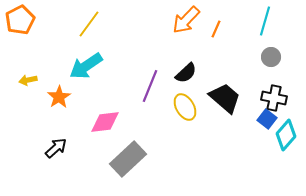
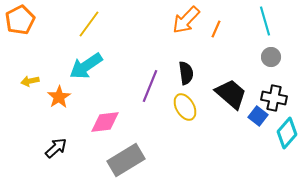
cyan line: rotated 32 degrees counterclockwise
black semicircle: rotated 55 degrees counterclockwise
yellow arrow: moved 2 px right, 1 px down
black trapezoid: moved 6 px right, 4 px up
blue square: moved 9 px left, 3 px up
cyan diamond: moved 1 px right, 2 px up
gray rectangle: moved 2 px left, 1 px down; rotated 12 degrees clockwise
